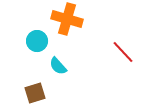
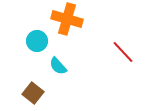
brown square: moved 2 px left; rotated 35 degrees counterclockwise
